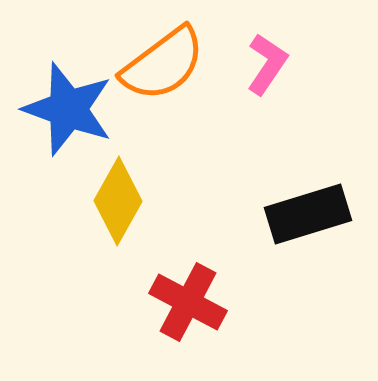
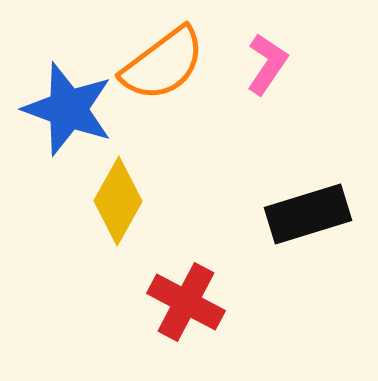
red cross: moved 2 px left
